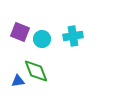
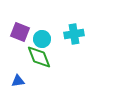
cyan cross: moved 1 px right, 2 px up
green diamond: moved 3 px right, 14 px up
